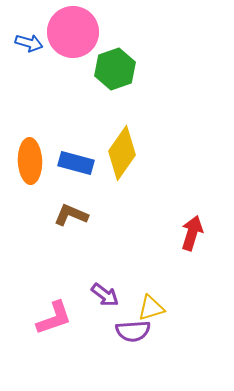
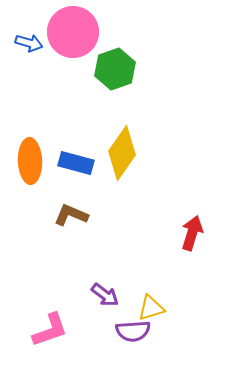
pink L-shape: moved 4 px left, 12 px down
